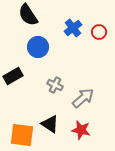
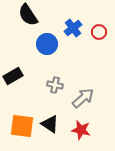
blue circle: moved 9 px right, 3 px up
gray cross: rotated 14 degrees counterclockwise
orange square: moved 9 px up
